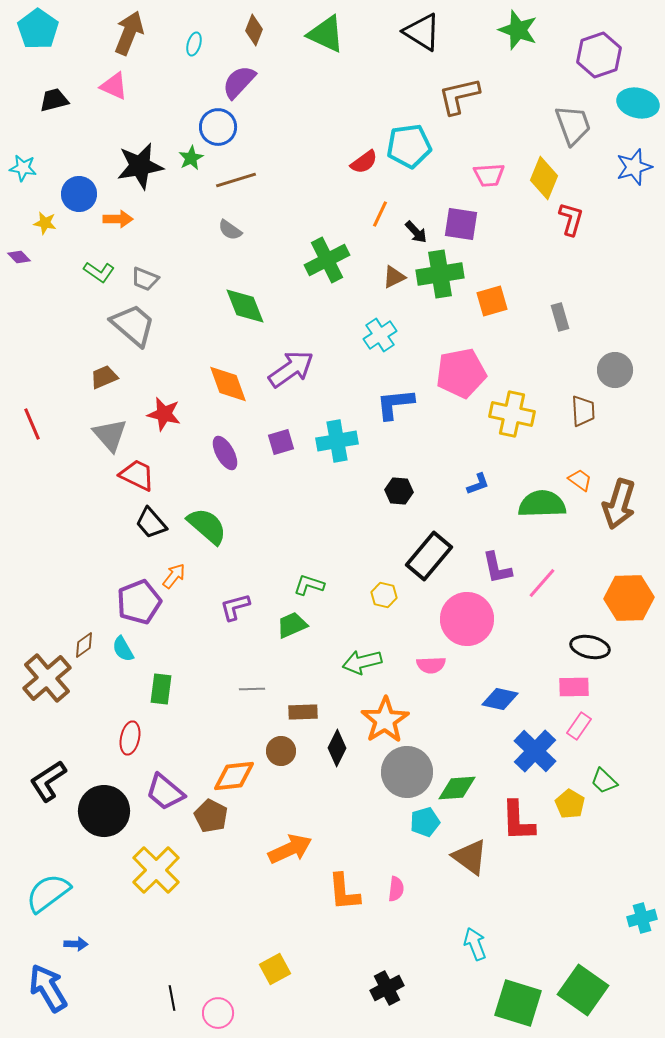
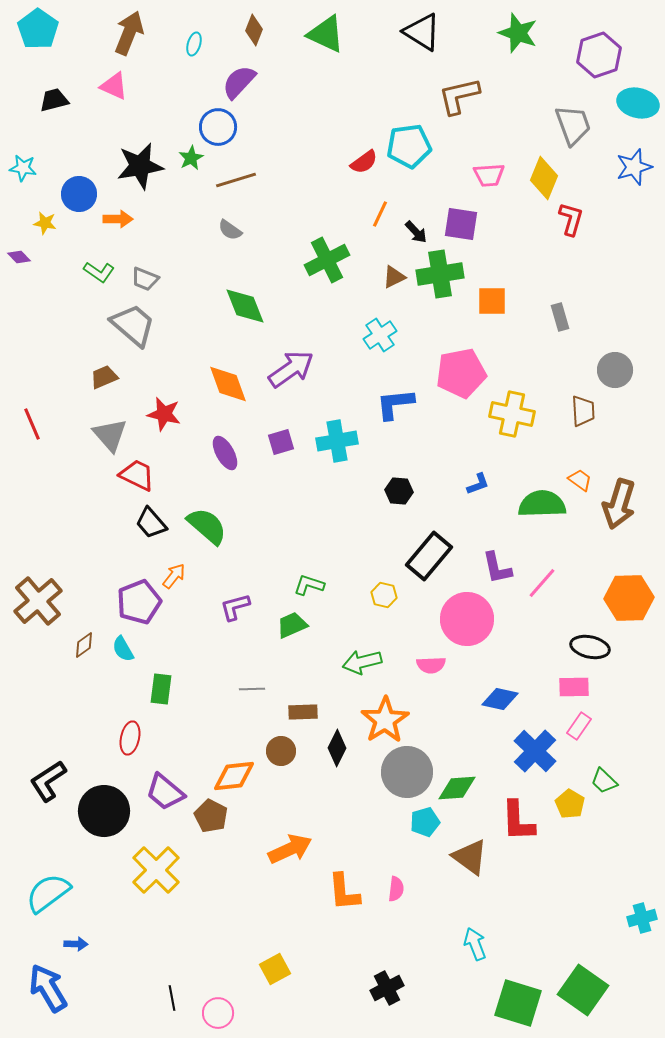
green star at (518, 30): moved 3 px down
orange square at (492, 301): rotated 16 degrees clockwise
brown cross at (47, 678): moved 9 px left, 77 px up
